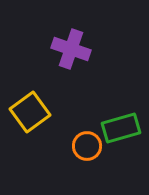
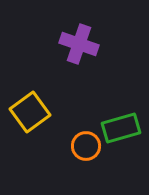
purple cross: moved 8 px right, 5 px up
orange circle: moved 1 px left
